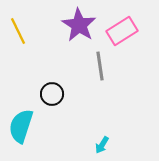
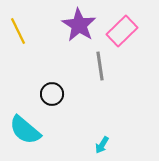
pink rectangle: rotated 12 degrees counterclockwise
cyan semicircle: moved 4 px right, 4 px down; rotated 68 degrees counterclockwise
